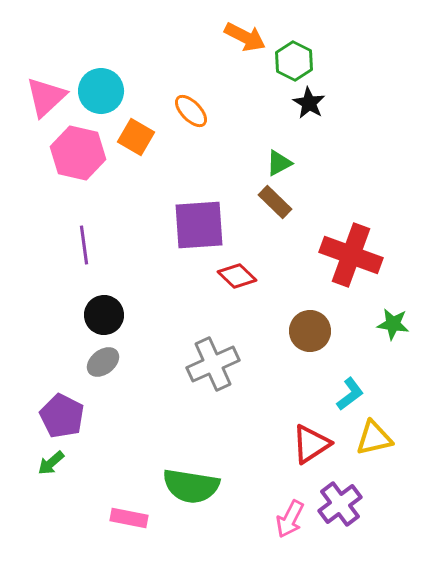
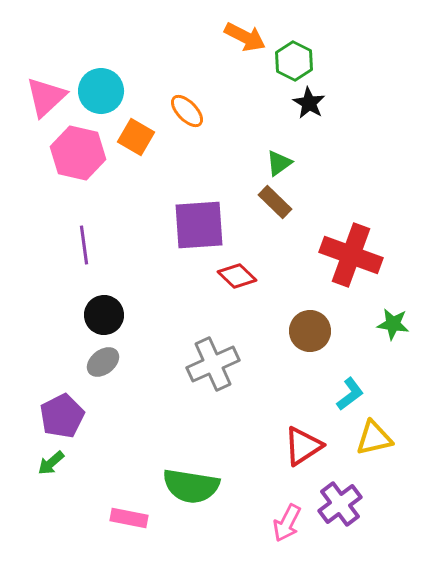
orange ellipse: moved 4 px left
green triangle: rotated 8 degrees counterclockwise
purple pentagon: rotated 18 degrees clockwise
red triangle: moved 8 px left, 2 px down
pink arrow: moved 3 px left, 4 px down
